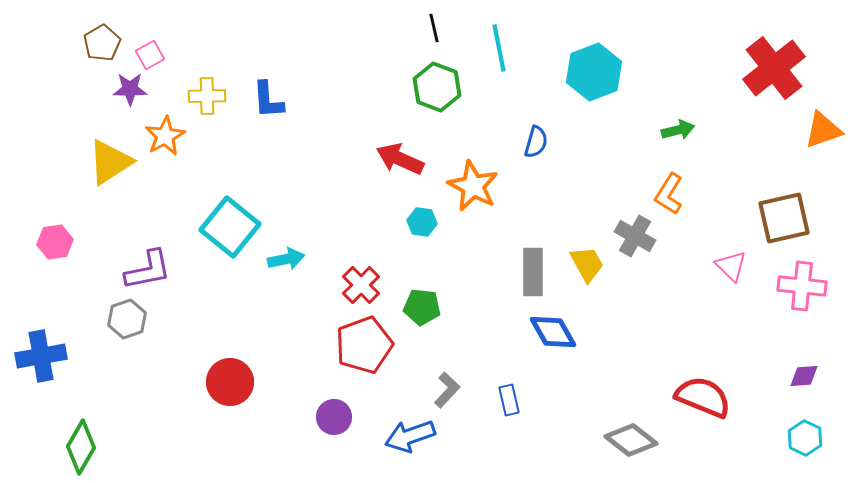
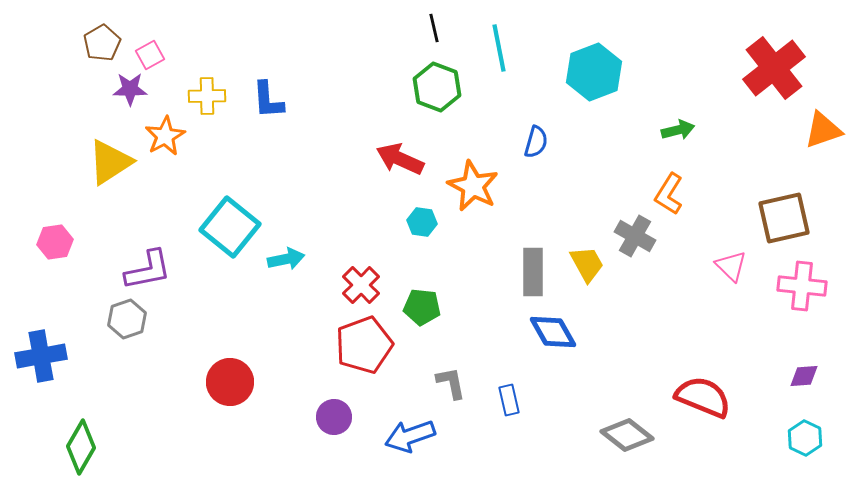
gray L-shape at (447, 390): moved 4 px right, 7 px up; rotated 54 degrees counterclockwise
gray diamond at (631, 440): moved 4 px left, 5 px up
